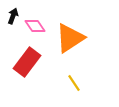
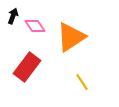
orange triangle: moved 1 px right, 1 px up
red rectangle: moved 5 px down
yellow line: moved 8 px right, 1 px up
